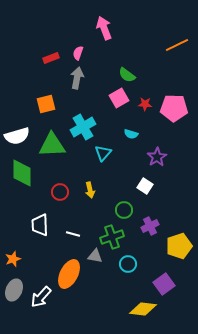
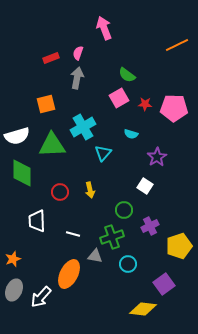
white trapezoid: moved 3 px left, 4 px up
